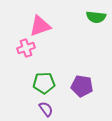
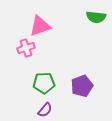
purple pentagon: rotated 30 degrees counterclockwise
purple semicircle: moved 1 px left, 1 px down; rotated 77 degrees clockwise
